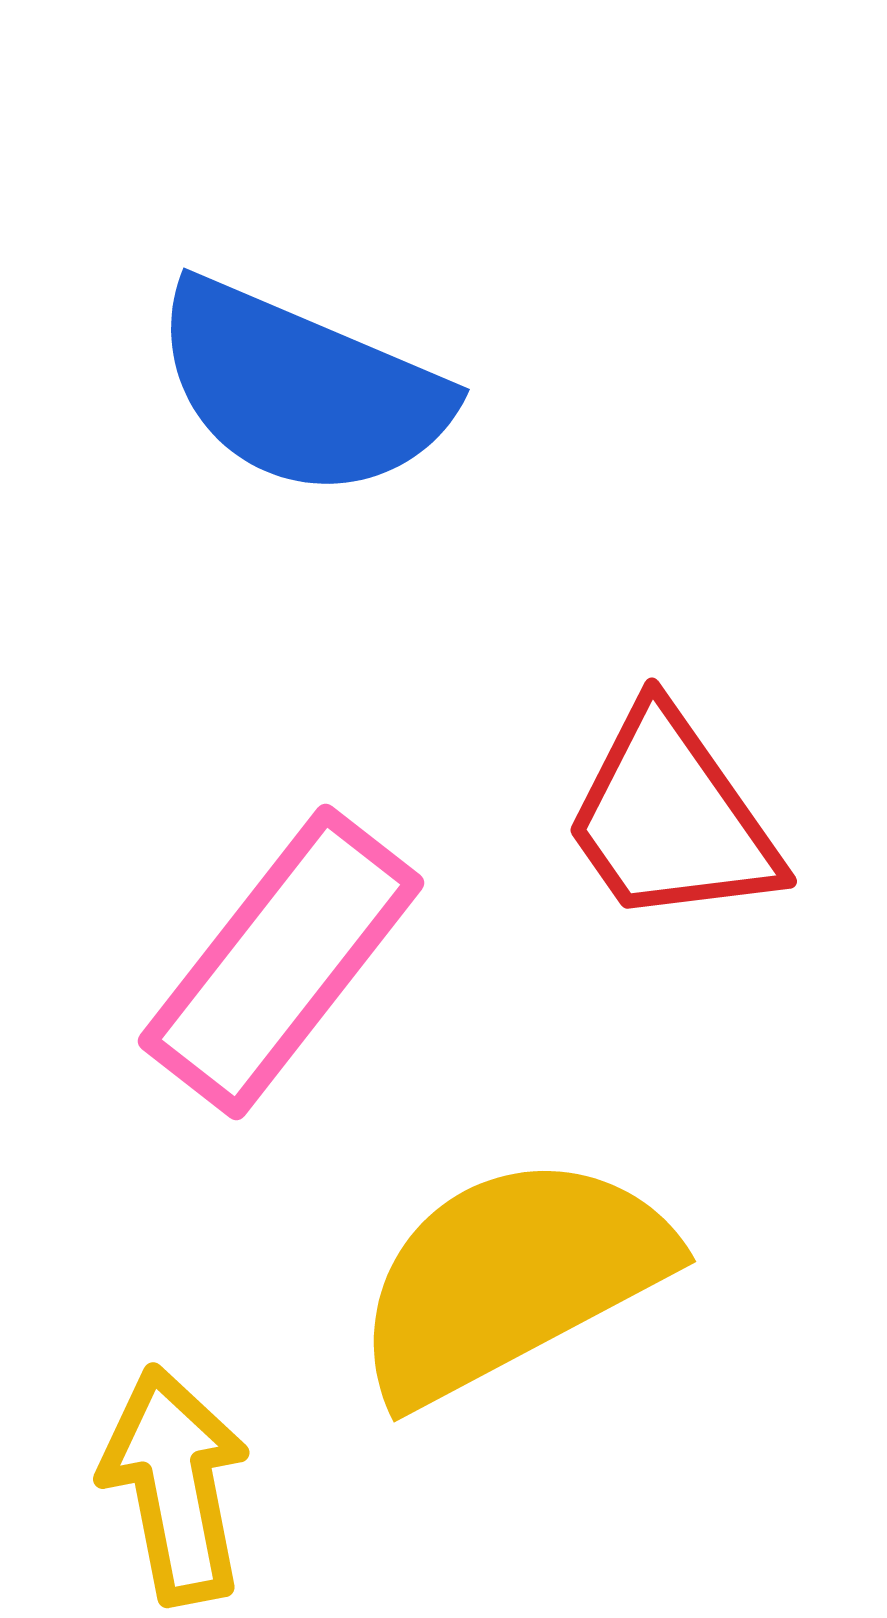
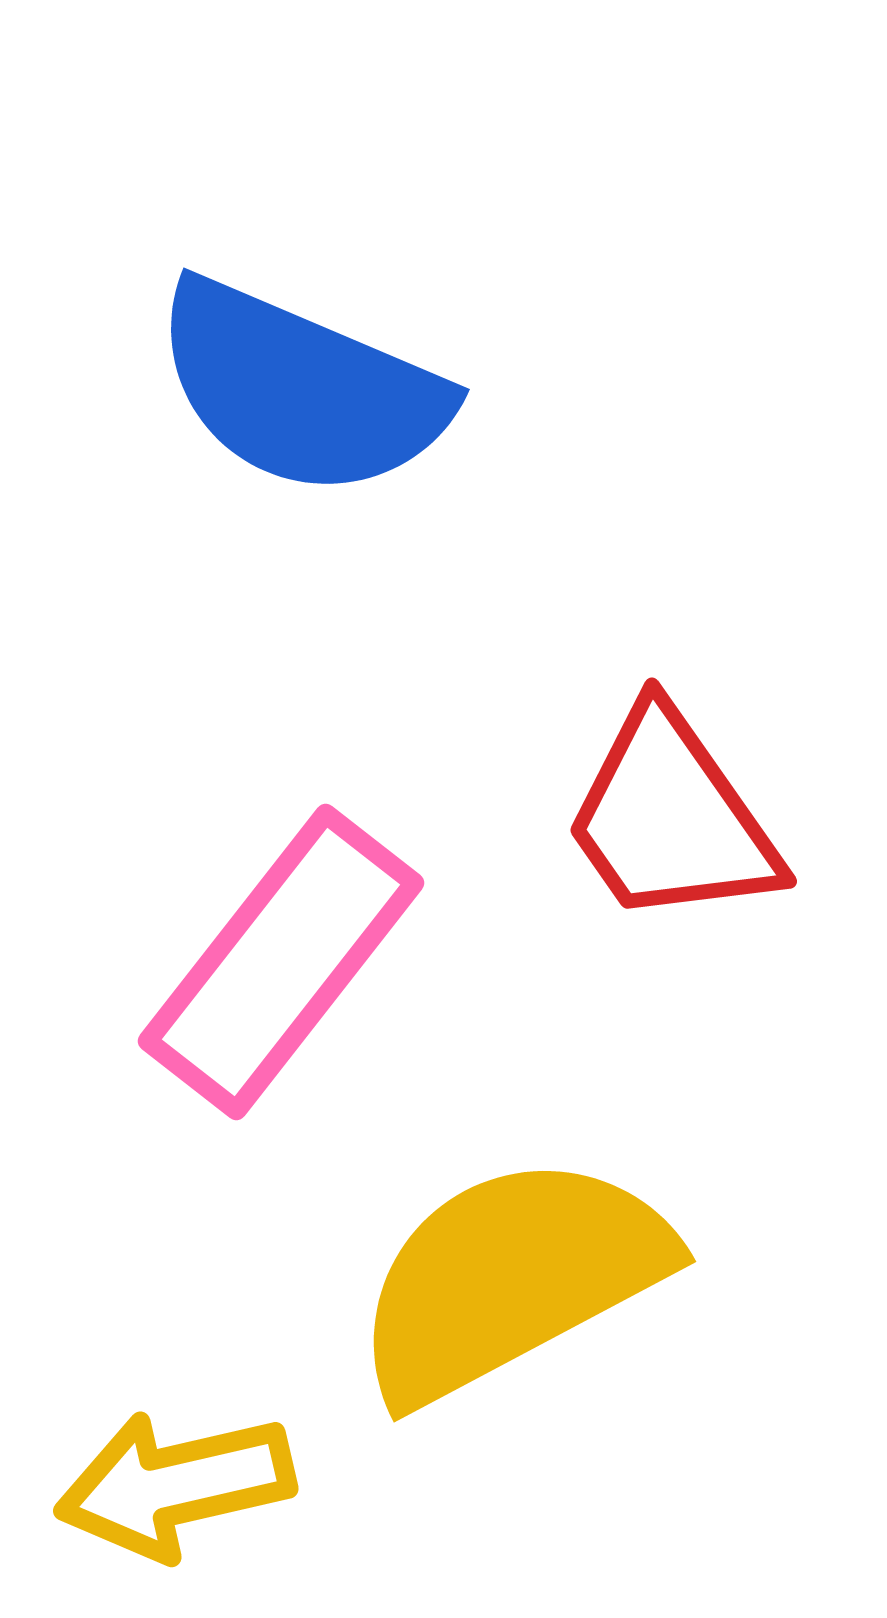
yellow arrow: rotated 92 degrees counterclockwise
